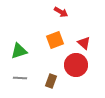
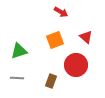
red triangle: moved 2 px right, 6 px up
gray line: moved 3 px left
